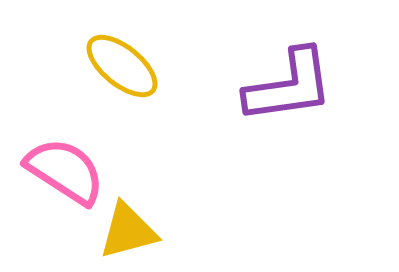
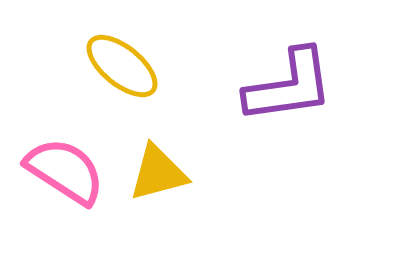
yellow triangle: moved 30 px right, 58 px up
